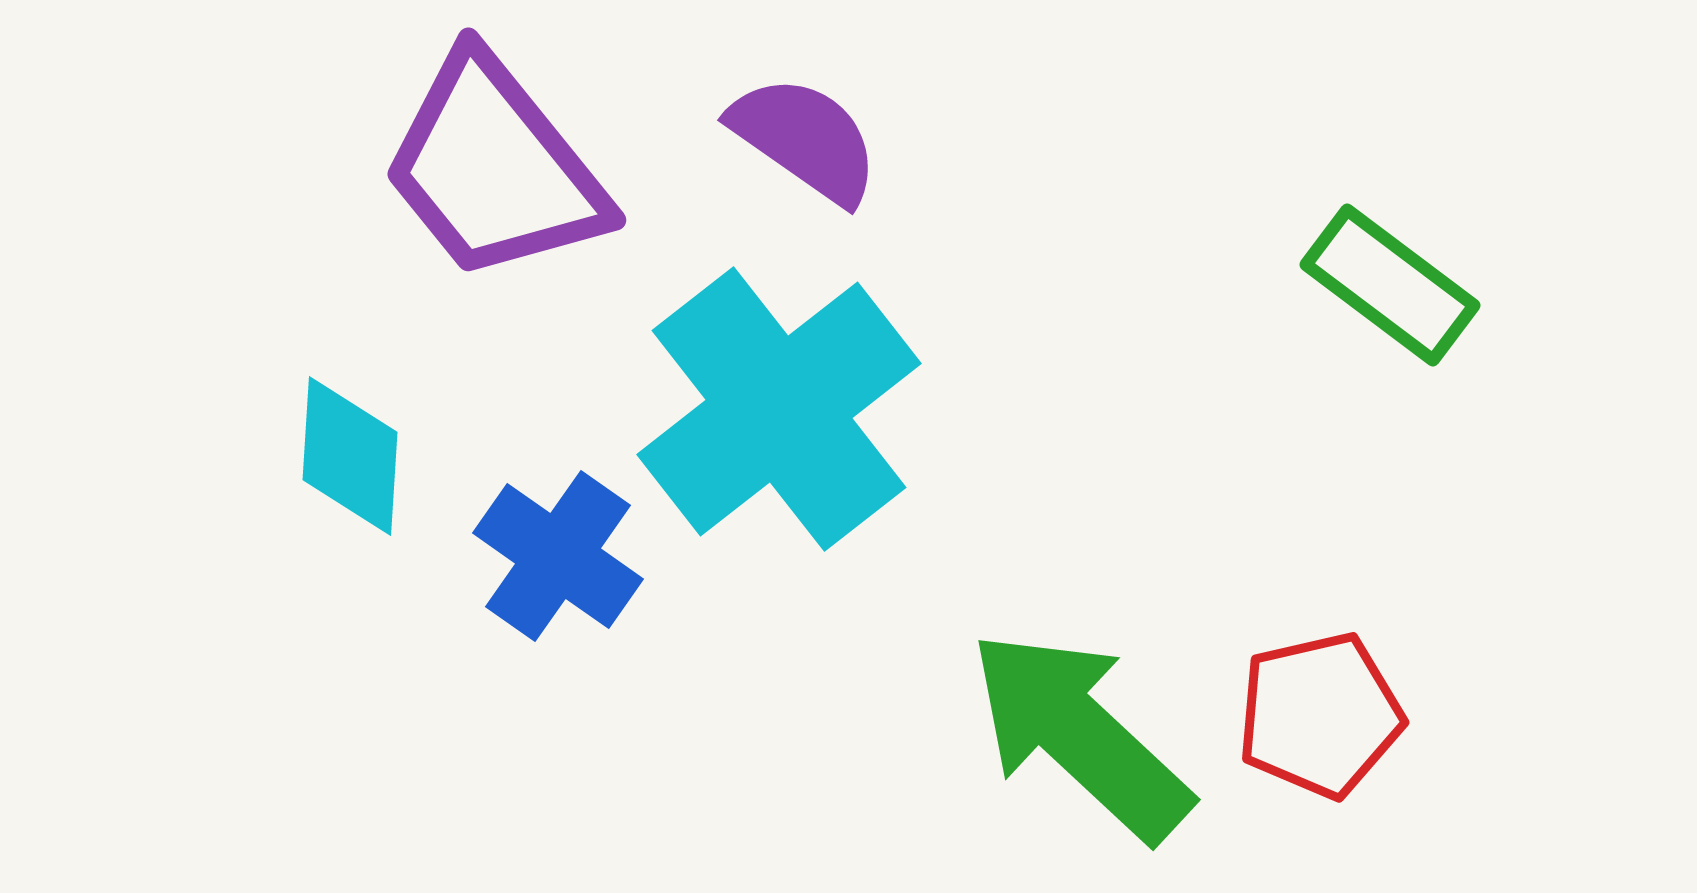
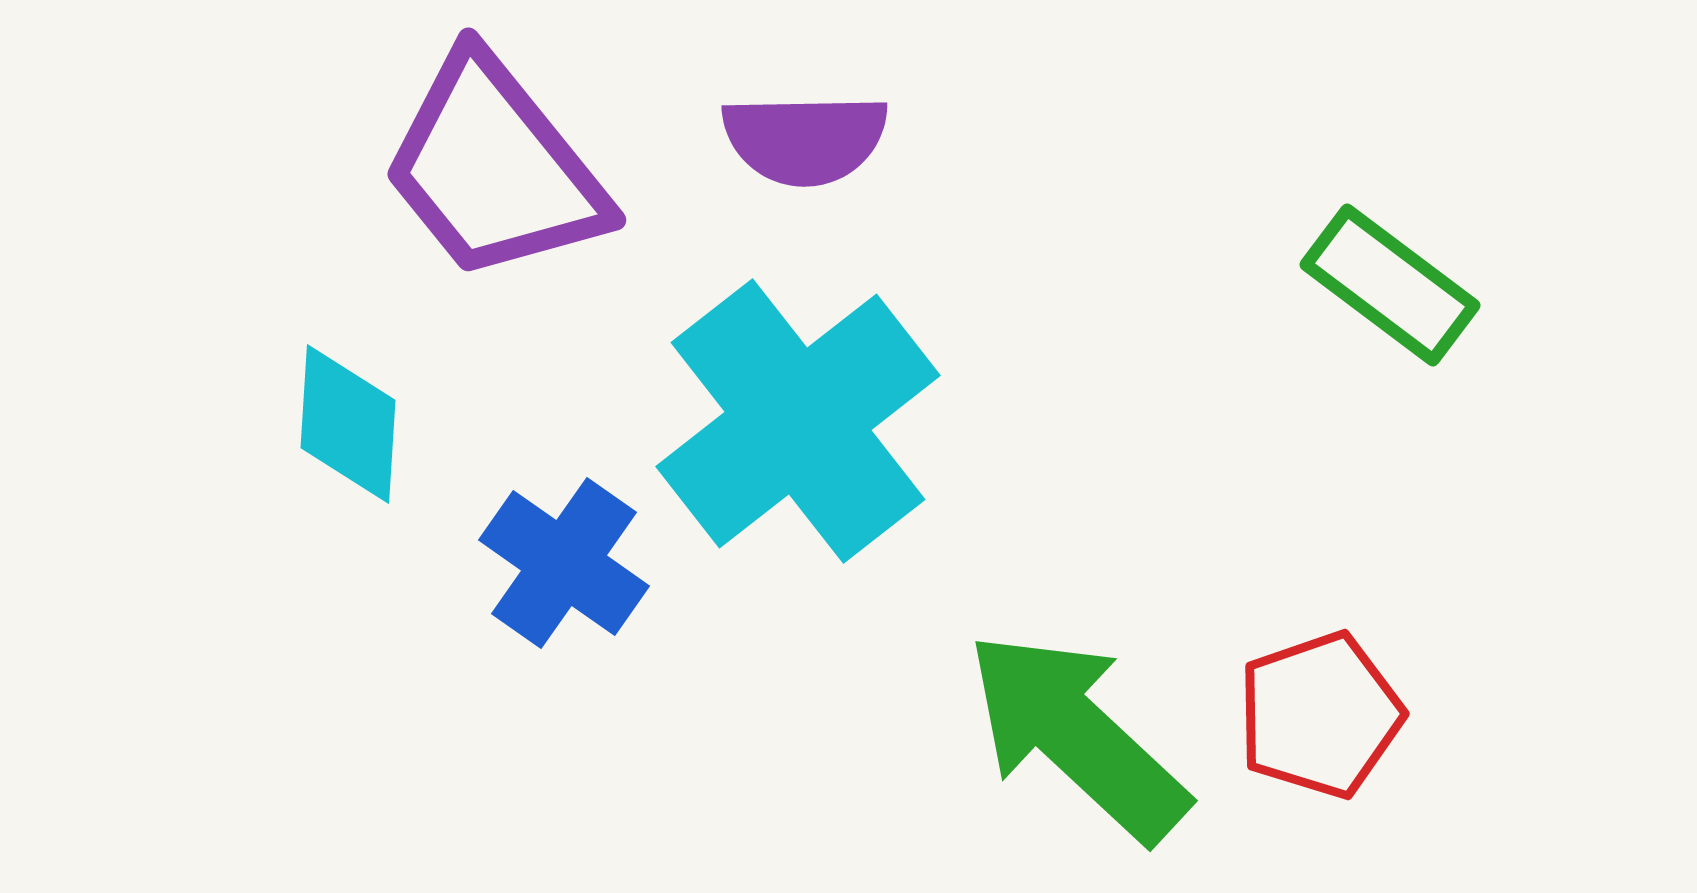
purple semicircle: rotated 144 degrees clockwise
cyan cross: moved 19 px right, 12 px down
cyan diamond: moved 2 px left, 32 px up
blue cross: moved 6 px right, 7 px down
red pentagon: rotated 6 degrees counterclockwise
green arrow: moved 3 px left, 1 px down
